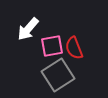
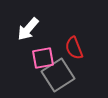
pink square: moved 9 px left, 12 px down
